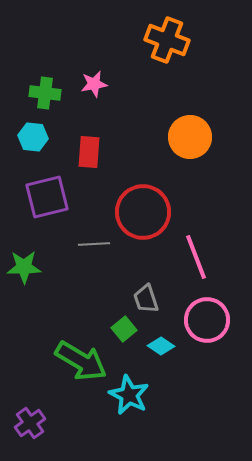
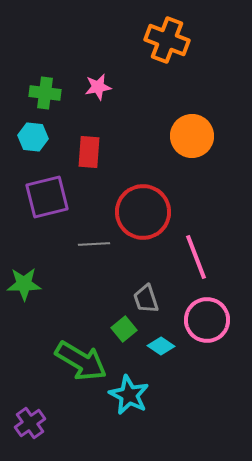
pink star: moved 4 px right, 3 px down
orange circle: moved 2 px right, 1 px up
green star: moved 17 px down
